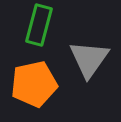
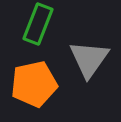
green rectangle: moved 1 px left, 1 px up; rotated 6 degrees clockwise
